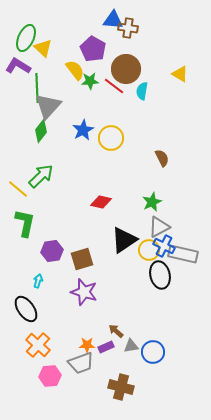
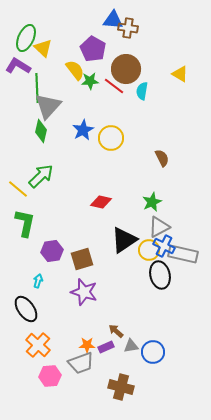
green diamond at (41, 131): rotated 25 degrees counterclockwise
